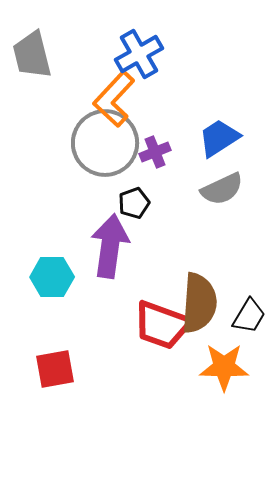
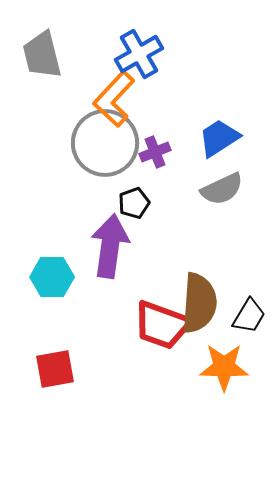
gray trapezoid: moved 10 px right
